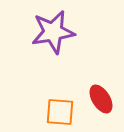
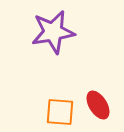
red ellipse: moved 3 px left, 6 px down
